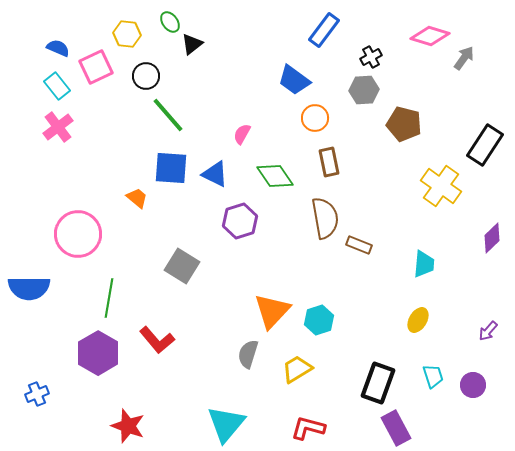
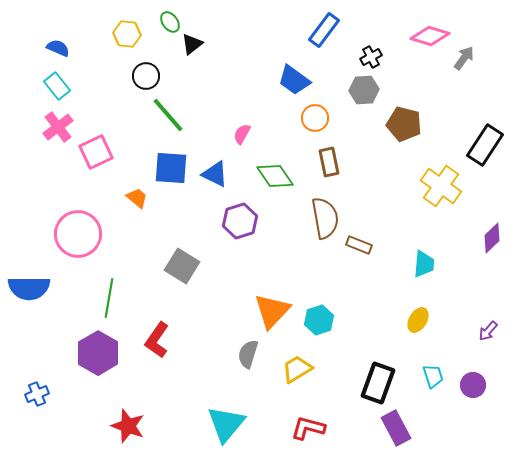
pink square at (96, 67): moved 85 px down
red L-shape at (157, 340): rotated 75 degrees clockwise
